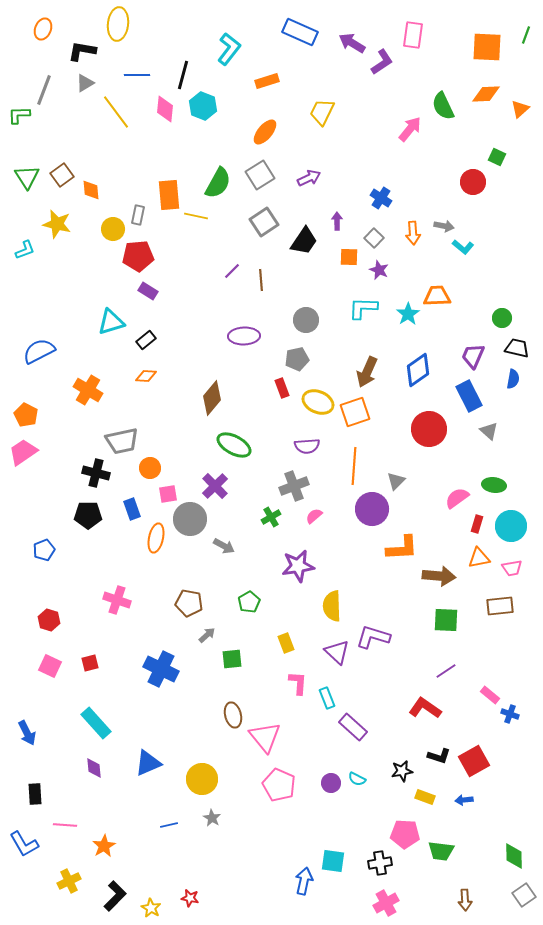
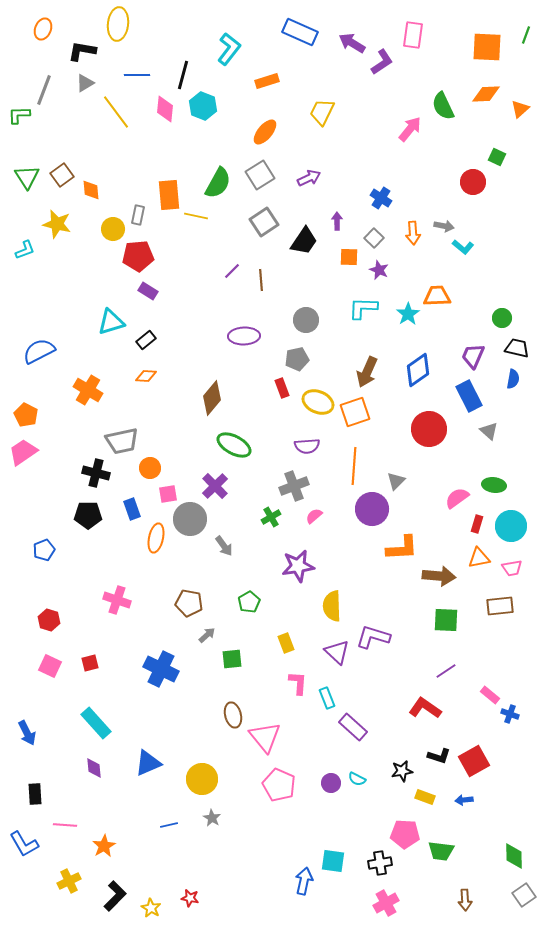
gray arrow at (224, 546): rotated 25 degrees clockwise
